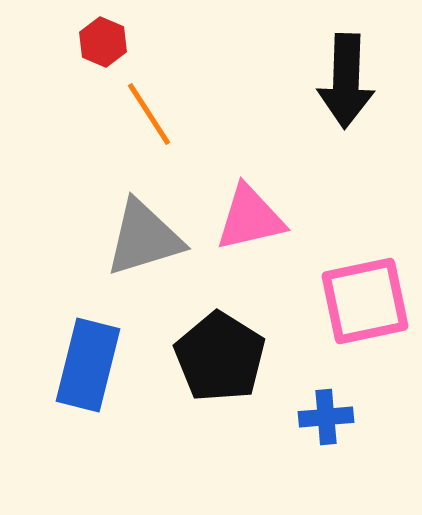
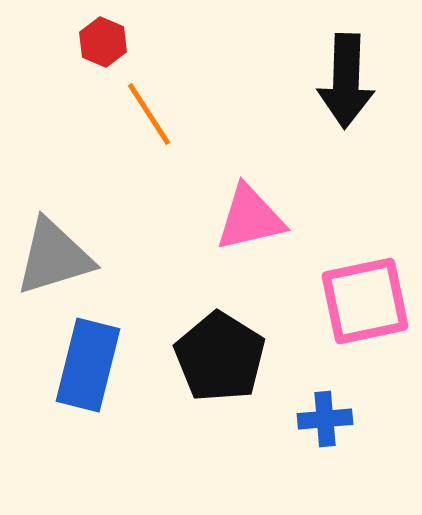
gray triangle: moved 90 px left, 19 px down
blue cross: moved 1 px left, 2 px down
